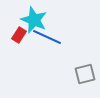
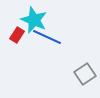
red rectangle: moved 2 px left
gray square: rotated 20 degrees counterclockwise
